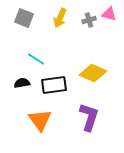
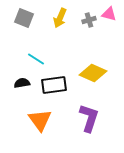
purple L-shape: moved 1 px down
